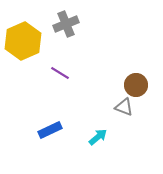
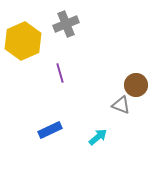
purple line: rotated 42 degrees clockwise
gray triangle: moved 3 px left, 2 px up
